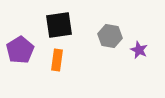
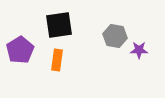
gray hexagon: moved 5 px right
purple star: rotated 24 degrees counterclockwise
